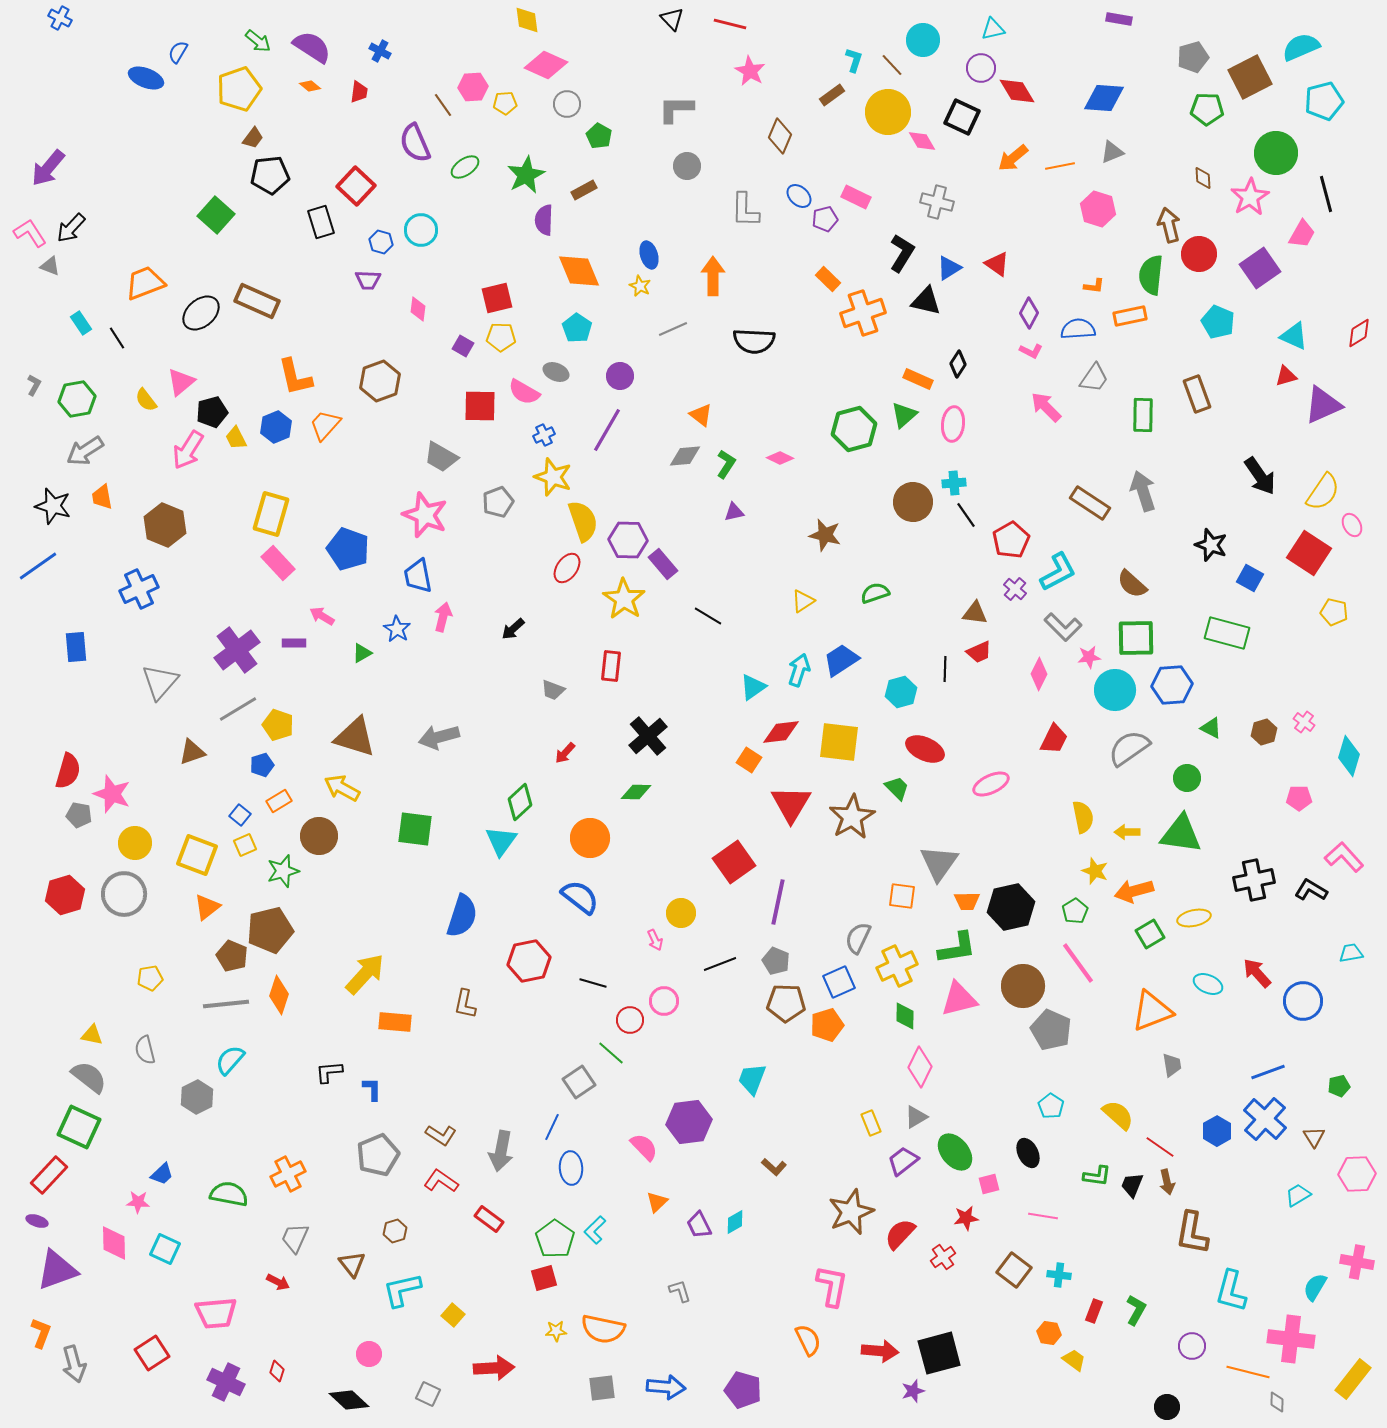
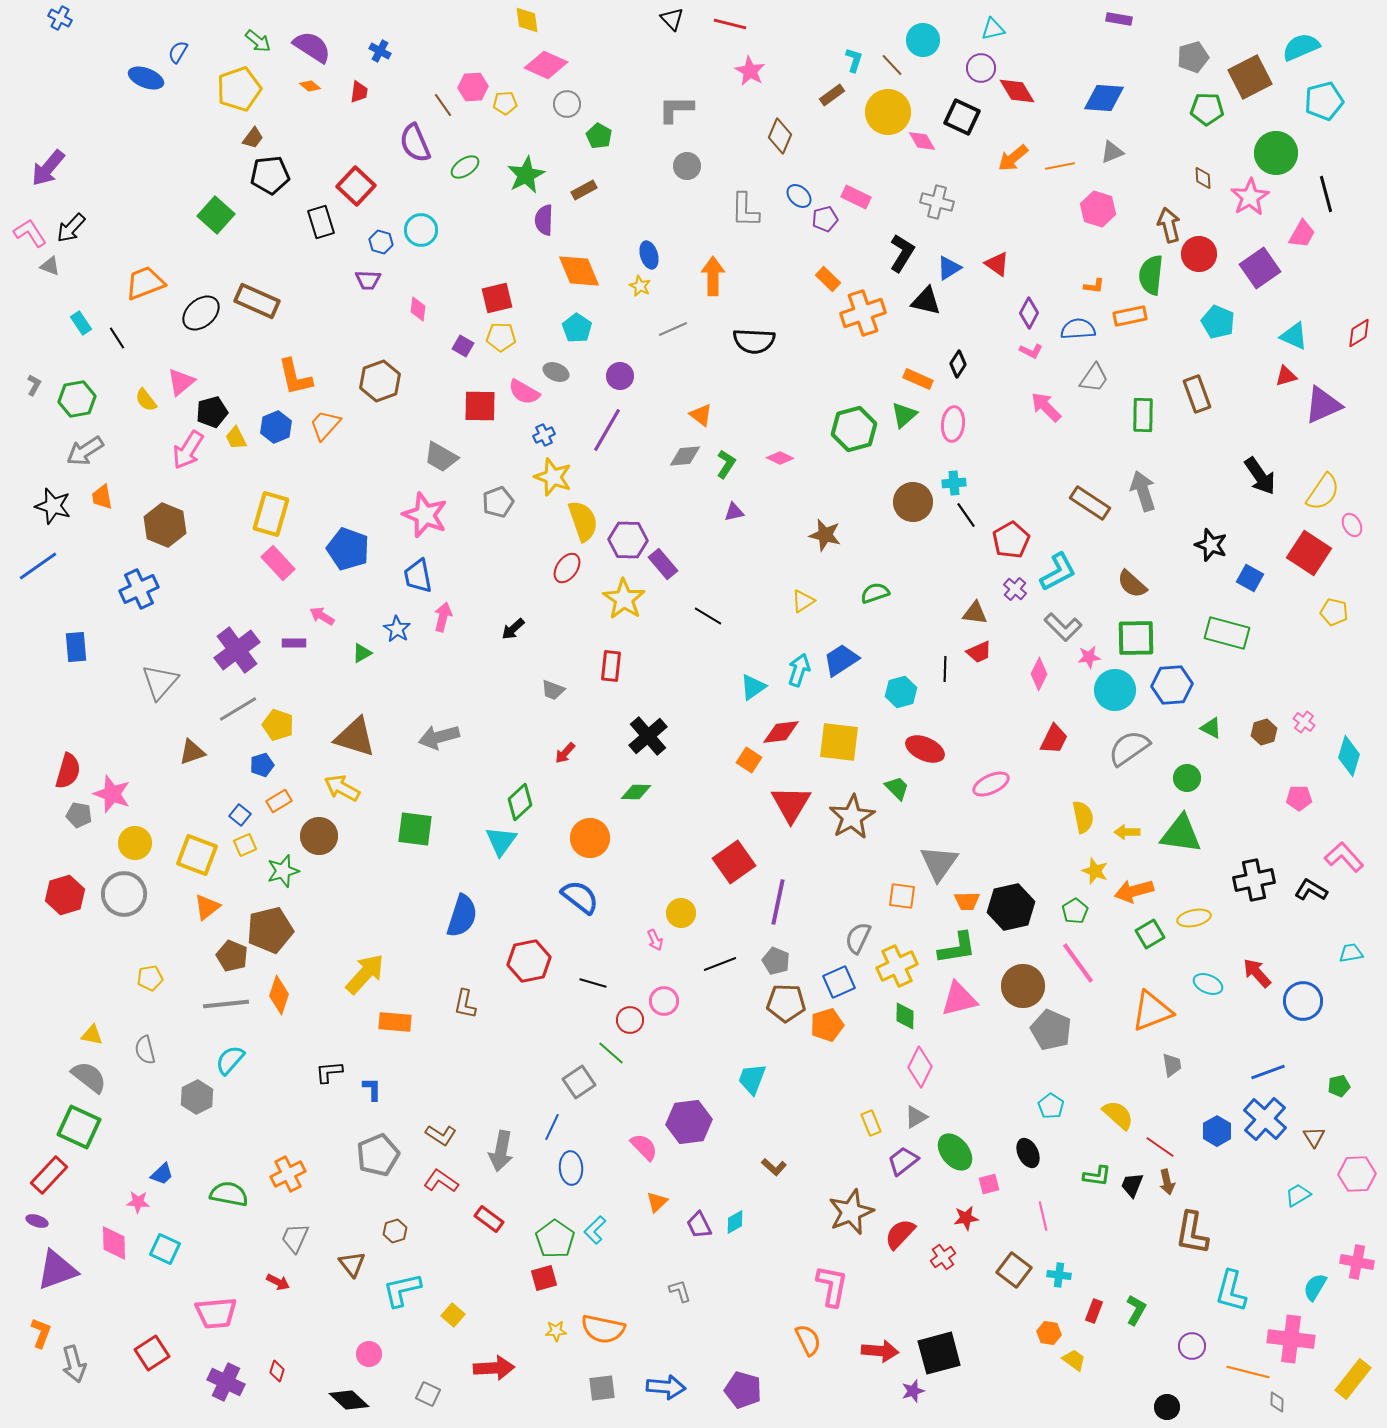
pink line at (1043, 1216): rotated 68 degrees clockwise
